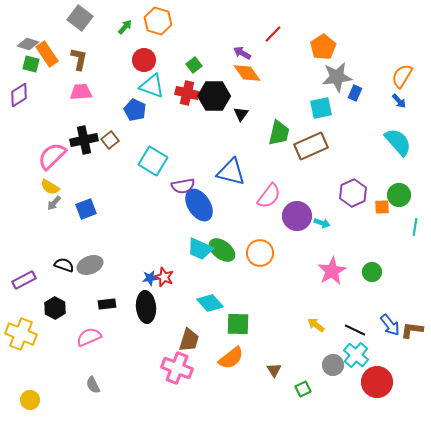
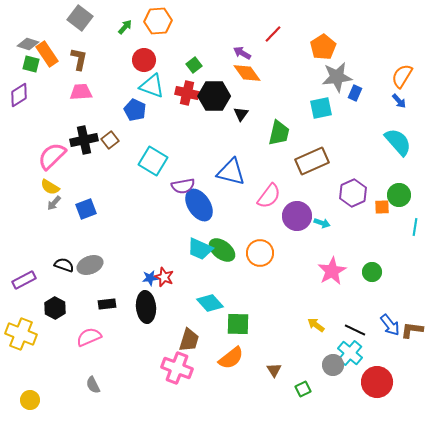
orange hexagon at (158, 21): rotated 20 degrees counterclockwise
brown rectangle at (311, 146): moved 1 px right, 15 px down
cyan cross at (356, 355): moved 6 px left, 2 px up
